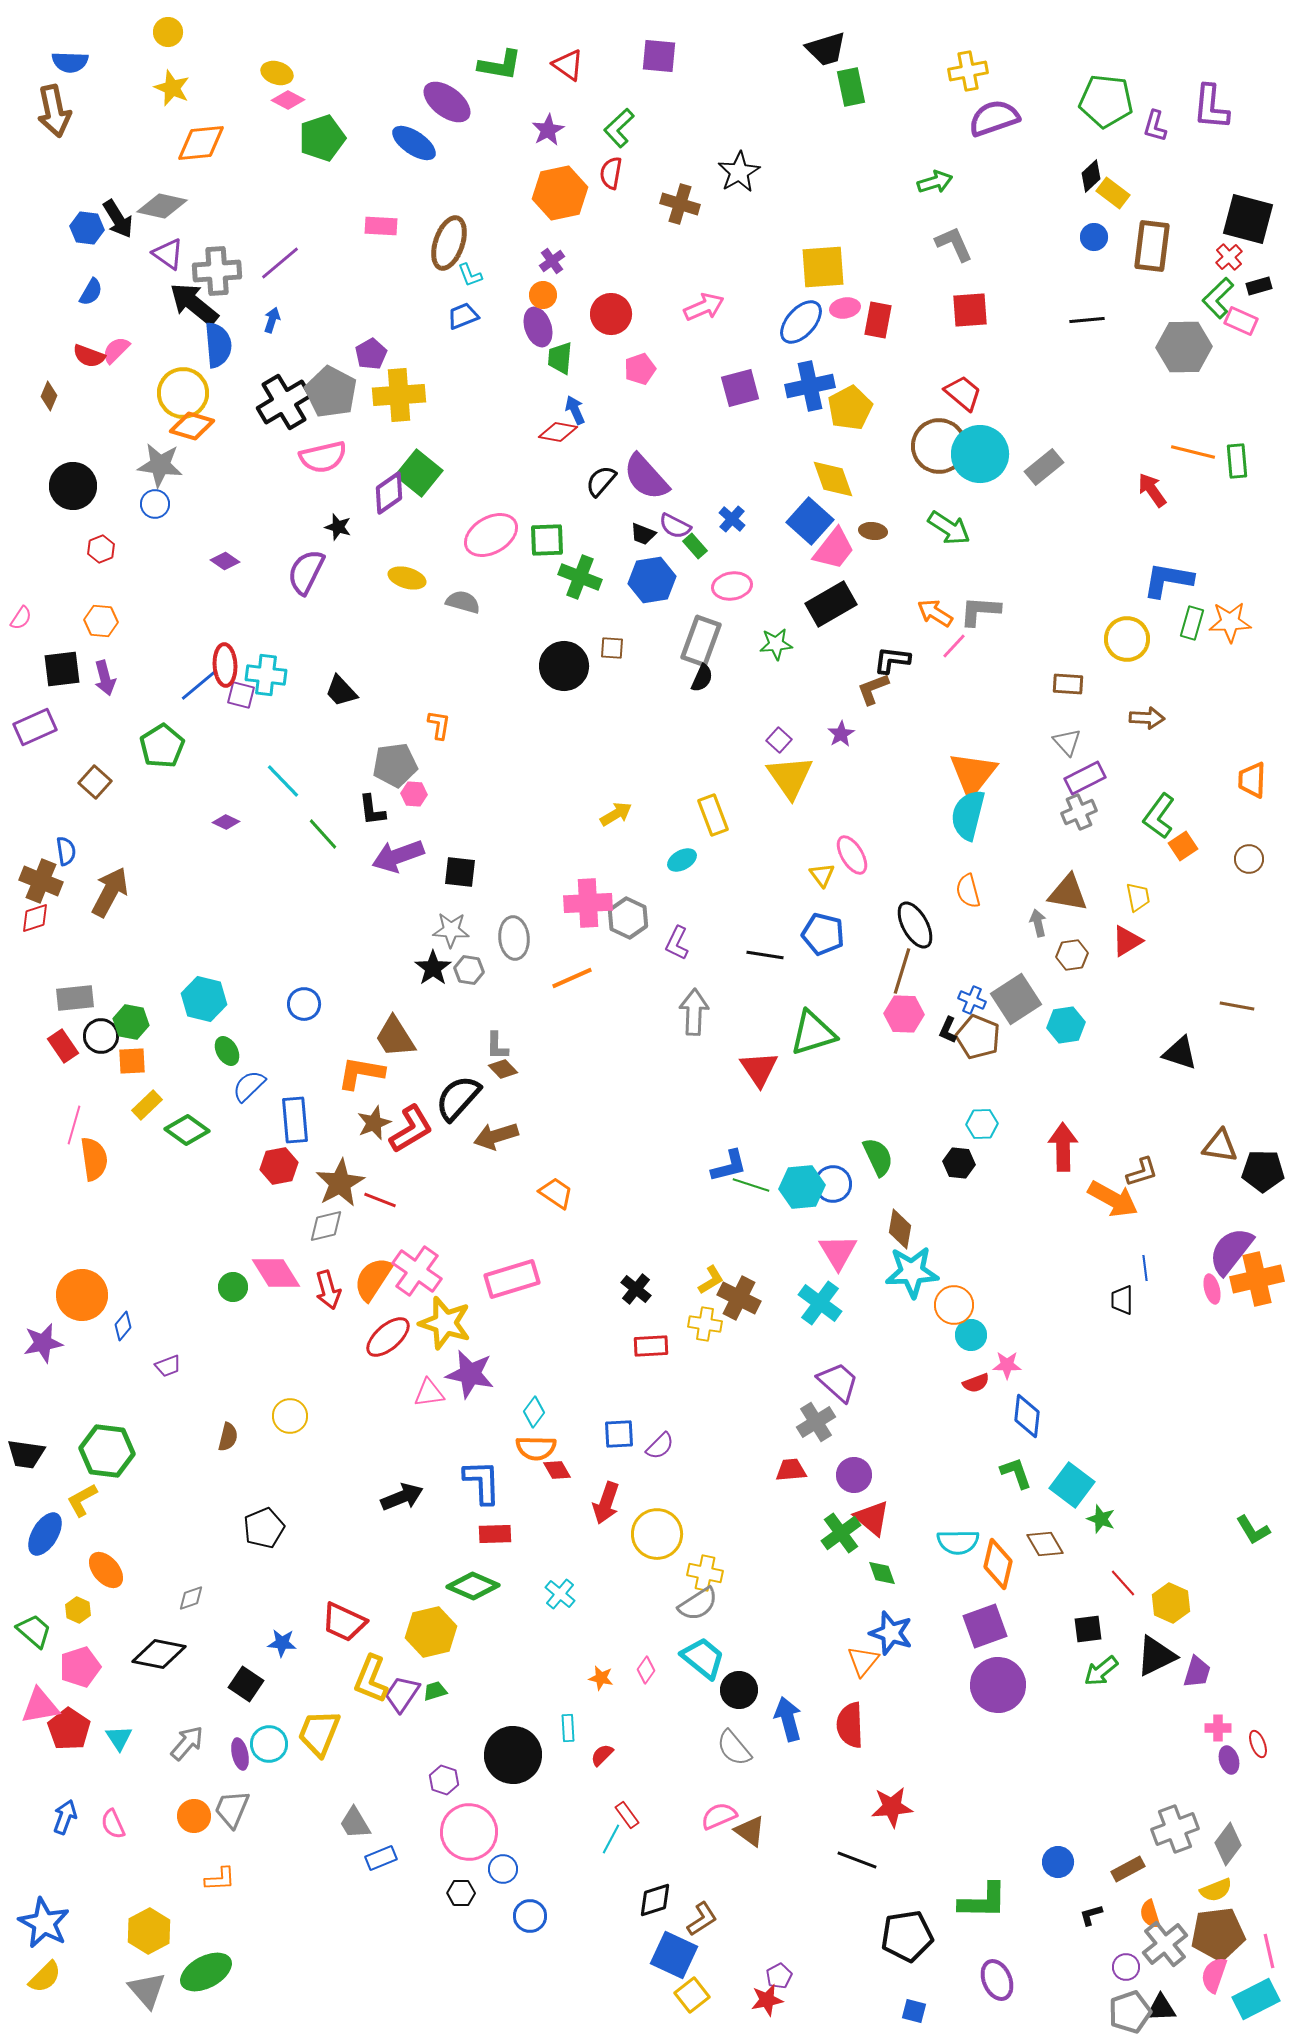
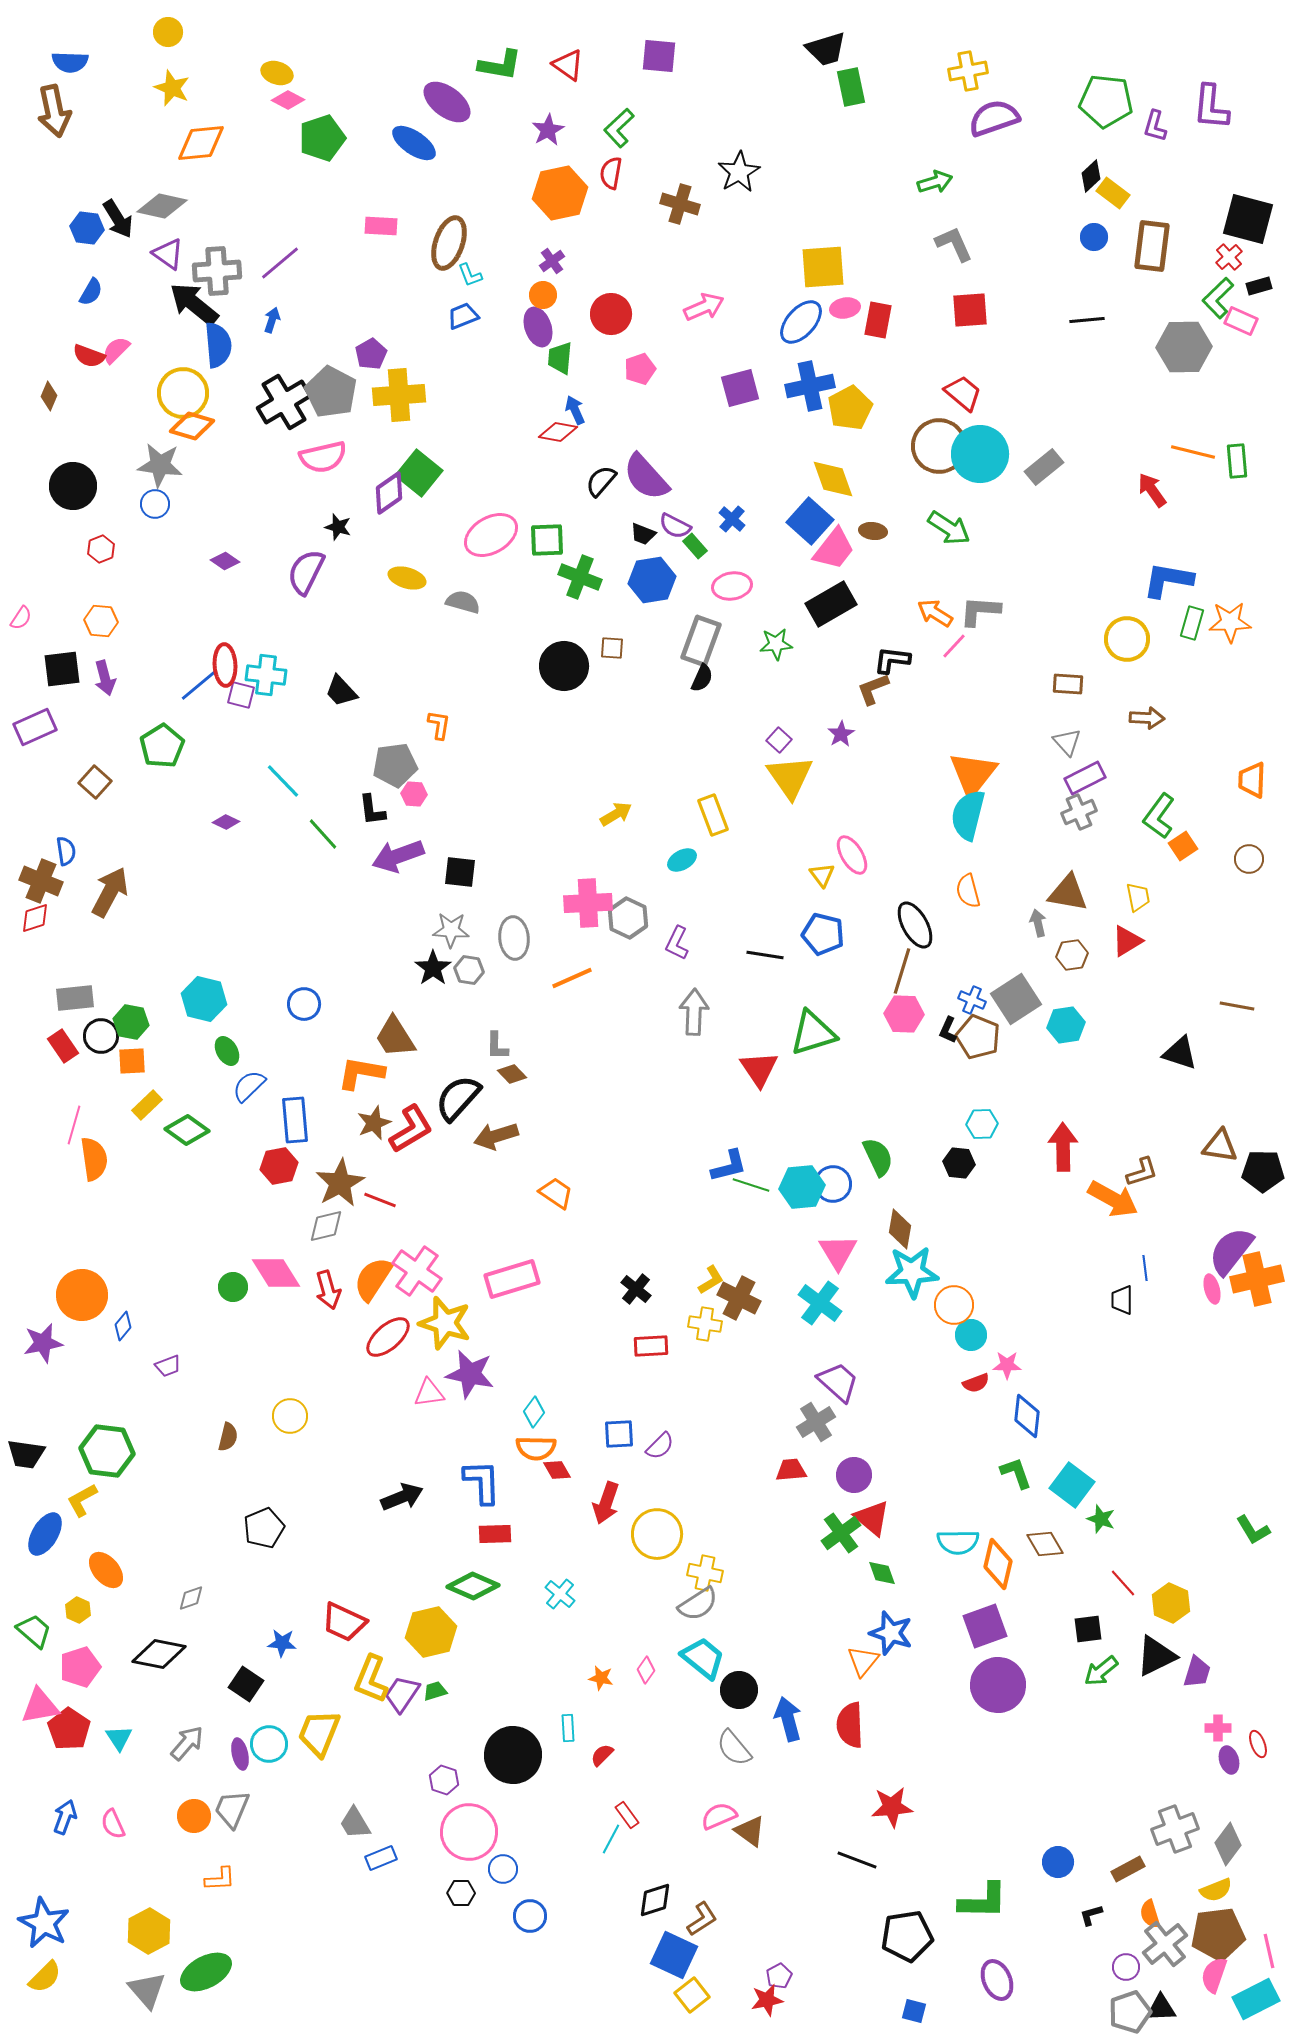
brown diamond at (503, 1069): moved 9 px right, 5 px down
